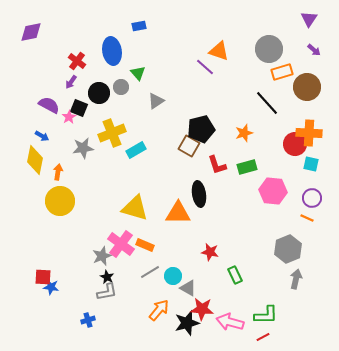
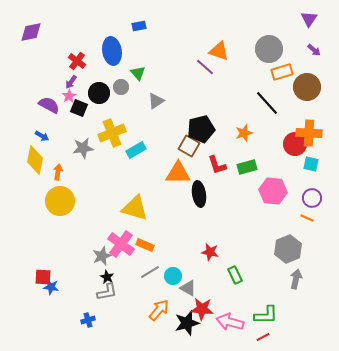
pink star at (69, 117): moved 21 px up
orange triangle at (178, 213): moved 40 px up
